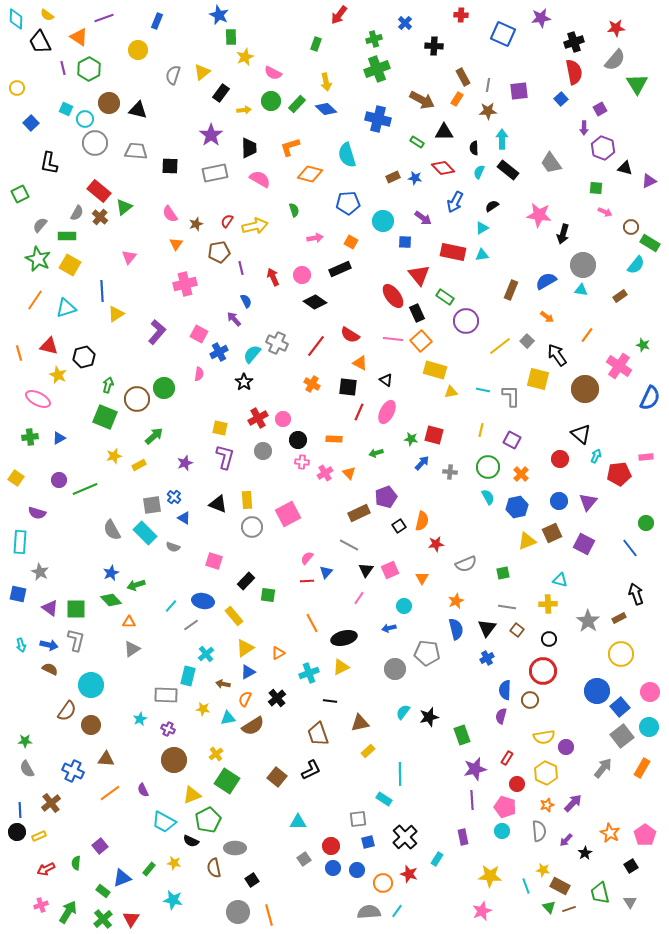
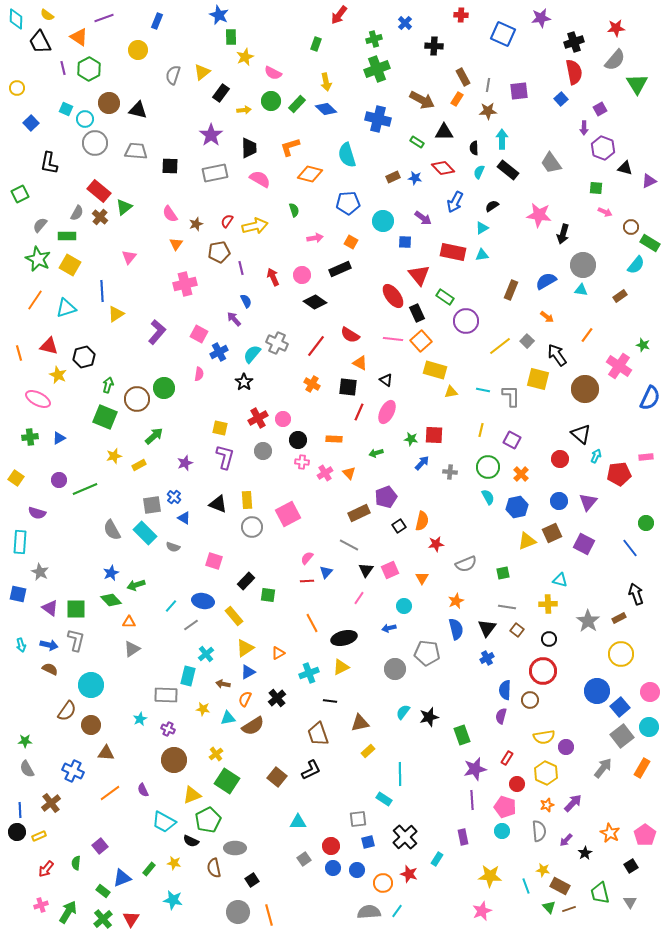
red square at (434, 435): rotated 12 degrees counterclockwise
brown triangle at (106, 759): moved 6 px up
red arrow at (46, 869): rotated 24 degrees counterclockwise
